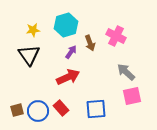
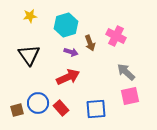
yellow star: moved 3 px left, 14 px up
purple arrow: rotated 72 degrees clockwise
pink square: moved 2 px left
blue circle: moved 8 px up
